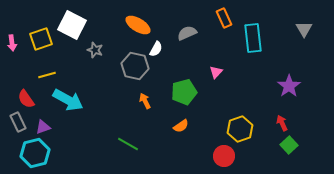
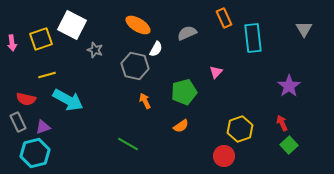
red semicircle: rotated 42 degrees counterclockwise
